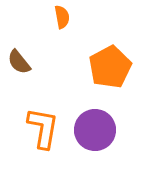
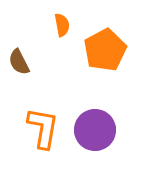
orange semicircle: moved 8 px down
brown semicircle: rotated 12 degrees clockwise
orange pentagon: moved 5 px left, 17 px up
